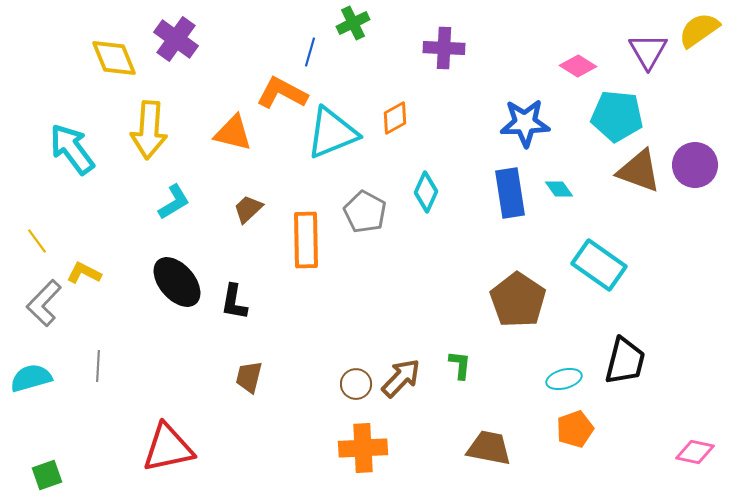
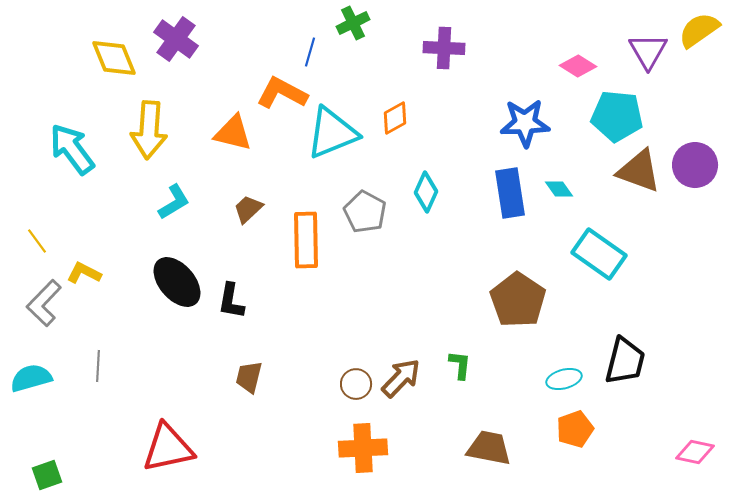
cyan rectangle at (599, 265): moved 11 px up
black L-shape at (234, 302): moved 3 px left, 1 px up
